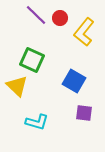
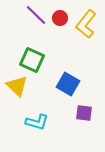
yellow L-shape: moved 2 px right, 8 px up
blue square: moved 6 px left, 3 px down
